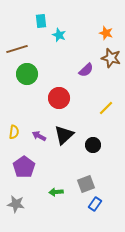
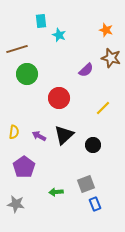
orange star: moved 3 px up
yellow line: moved 3 px left
blue rectangle: rotated 56 degrees counterclockwise
